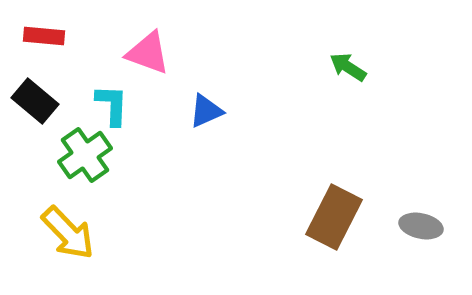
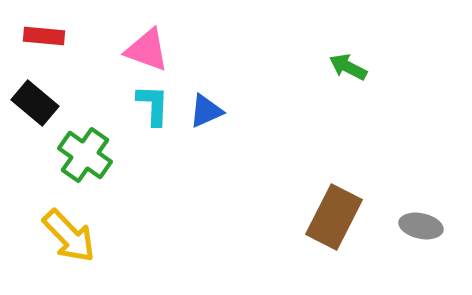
pink triangle: moved 1 px left, 3 px up
green arrow: rotated 6 degrees counterclockwise
black rectangle: moved 2 px down
cyan L-shape: moved 41 px right
green cross: rotated 20 degrees counterclockwise
yellow arrow: moved 1 px right, 3 px down
